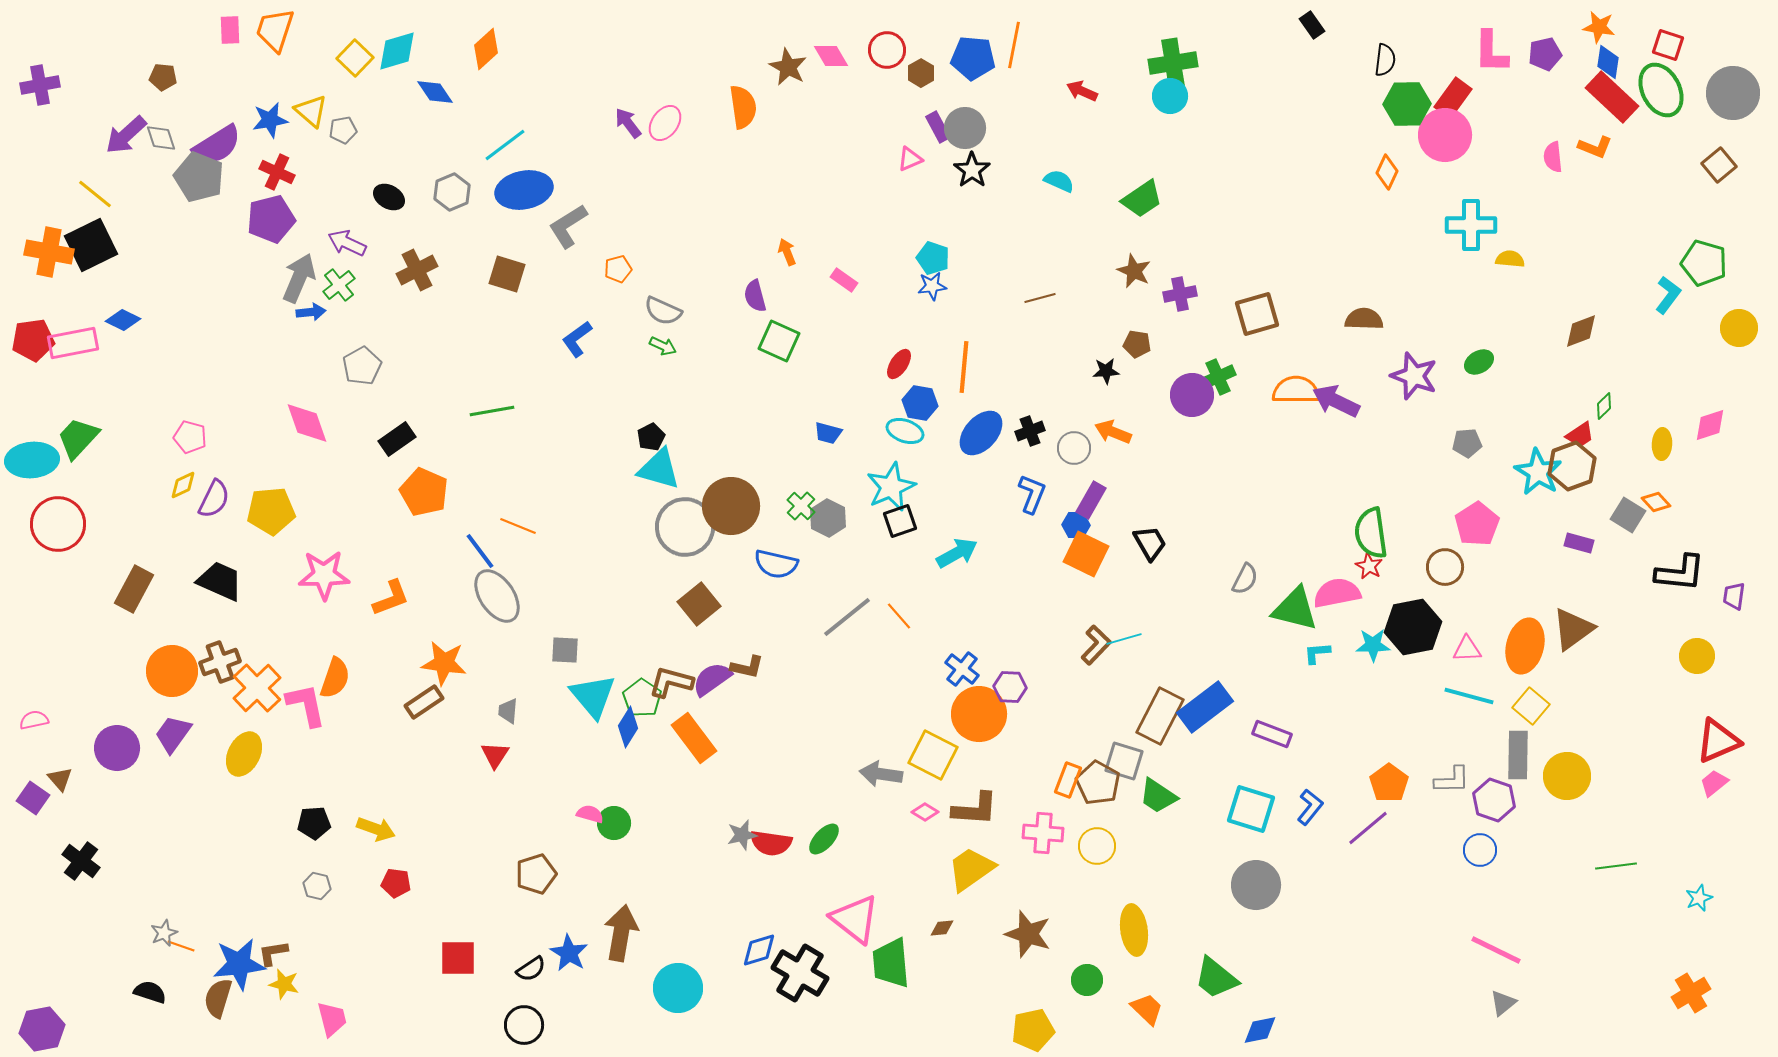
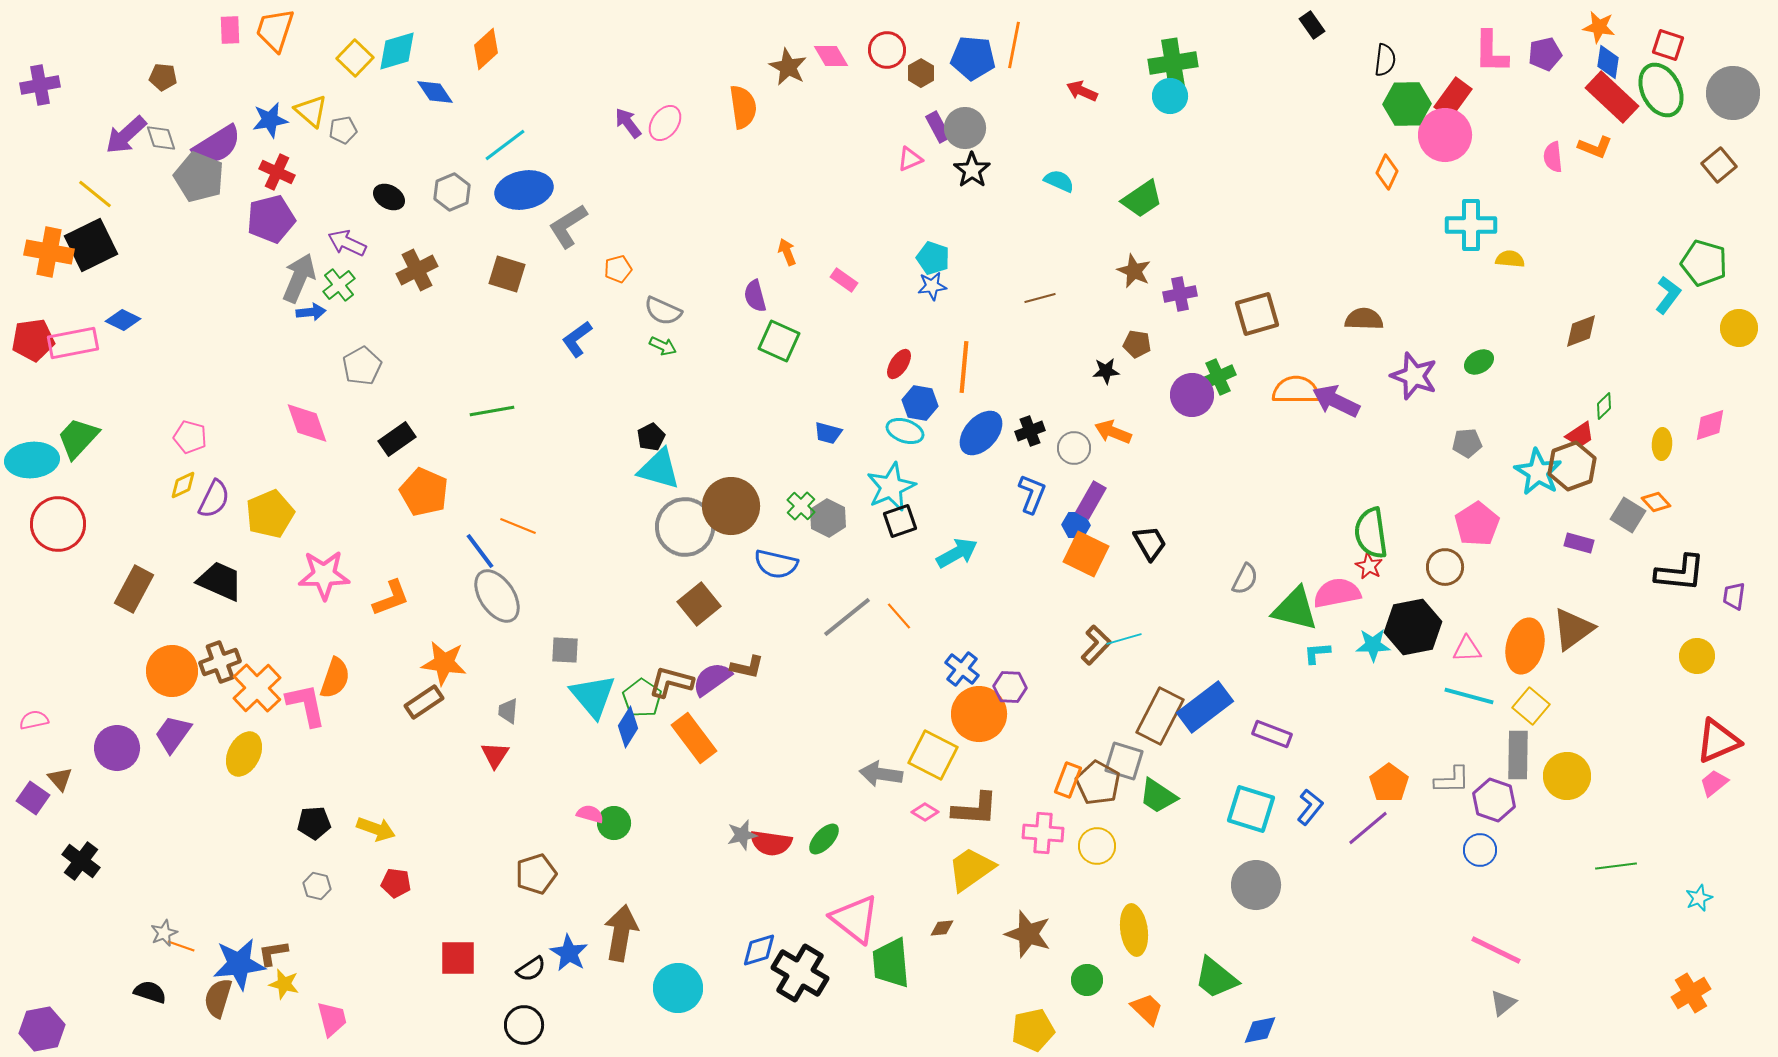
yellow pentagon at (271, 511): moved 1 px left, 3 px down; rotated 18 degrees counterclockwise
